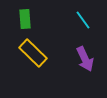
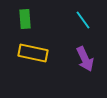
yellow rectangle: rotated 32 degrees counterclockwise
